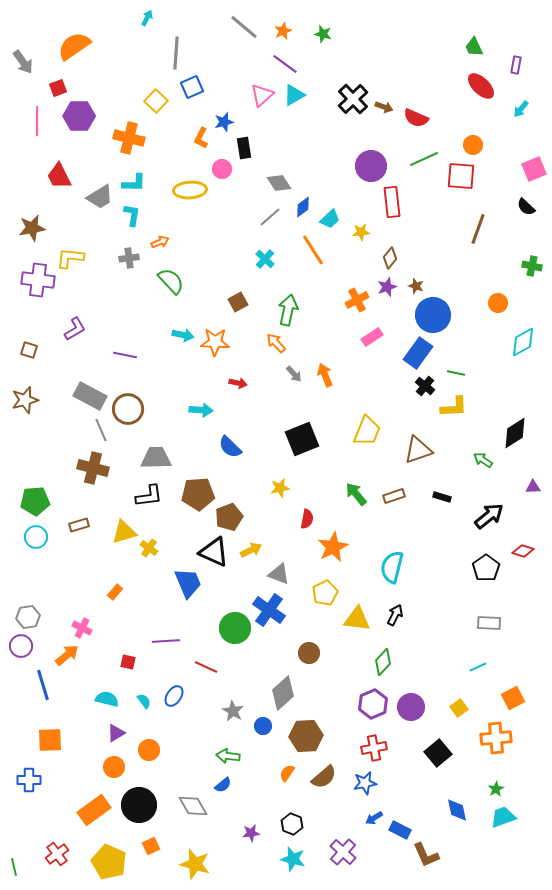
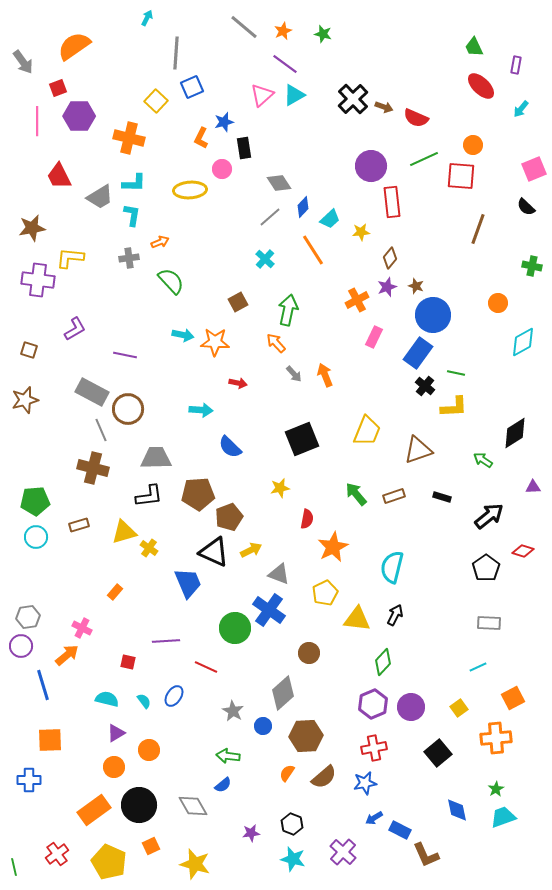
blue diamond at (303, 207): rotated 10 degrees counterclockwise
pink rectangle at (372, 337): moved 2 px right; rotated 30 degrees counterclockwise
gray rectangle at (90, 396): moved 2 px right, 4 px up
